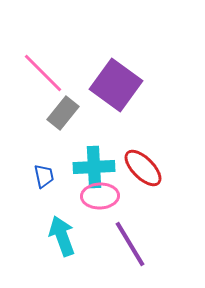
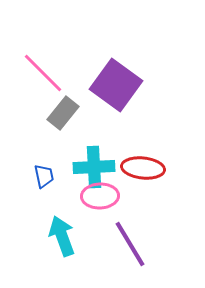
red ellipse: rotated 39 degrees counterclockwise
